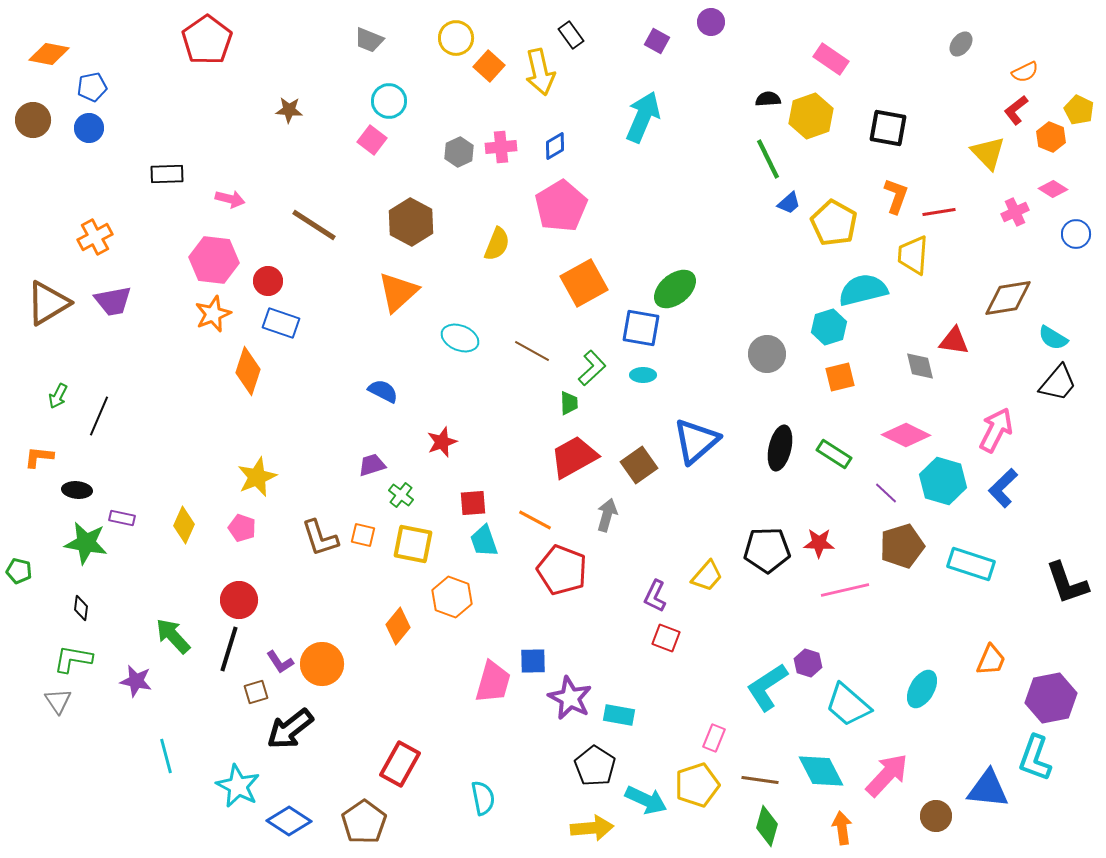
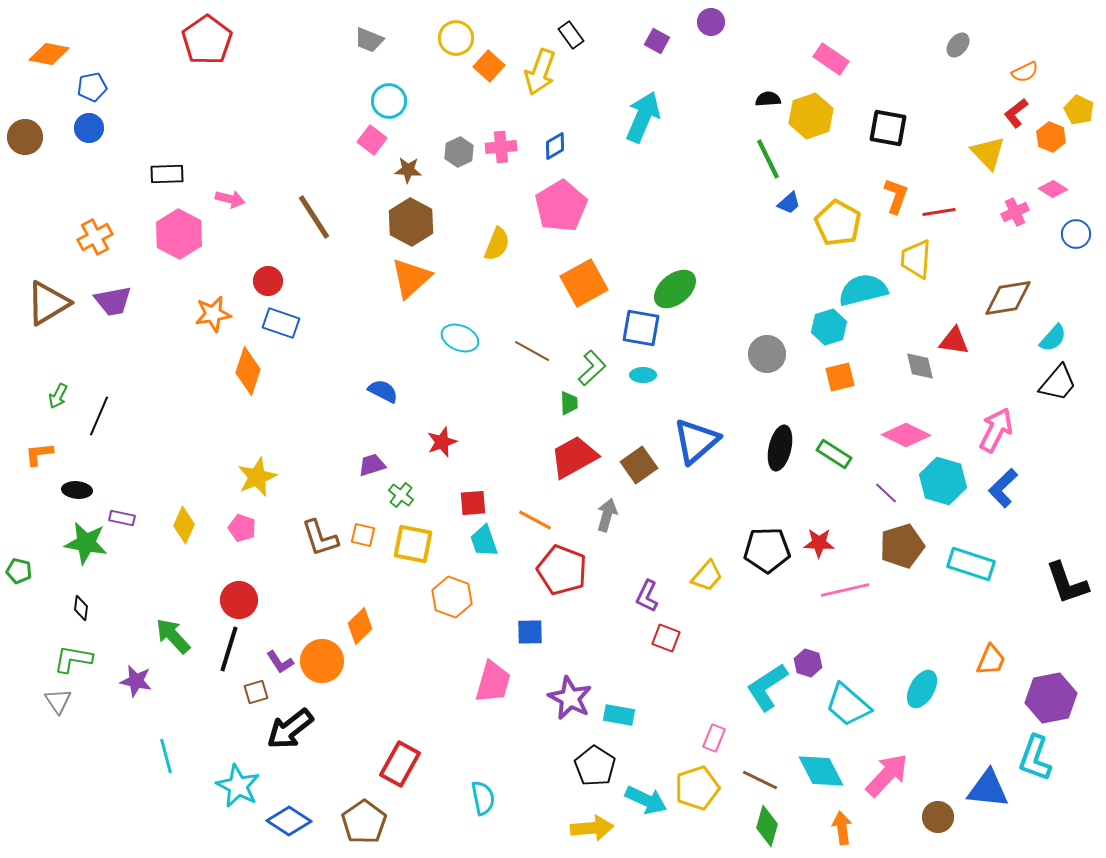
gray ellipse at (961, 44): moved 3 px left, 1 px down
yellow arrow at (540, 72): rotated 33 degrees clockwise
brown star at (289, 110): moved 119 px right, 60 px down
red L-shape at (1016, 110): moved 3 px down
brown circle at (33, 120): moved 8 px left, 17 px down
yellow pentagon at (834, 223): moved 4 px right
brown line at (314, 225): moved 8 px up; rotated 24 degrees clockwise
yellow trapezoid at (913, 255): moved 3 px right, 4 px down
pink hexagon at (214, 260): moved 35 px left, 26 px up; rotated 21 degrees clockwise
orange triangle at (398, 292): moved 13 px right, 14 px up
orange star at (213, 314): rotated 12 degrees clockwise
cyan semicircle at (1053, 338): rotated 80 degrees counterclockwise
orange L-shape at (39, 457): moved 3 px up; rotated 12 degrees counterclockwise
purple L-shape at (655, 596): moved 8 px left
orange diamond at (398, 626): moved 38 px left; rotated 6 degrees clockwise
blue square at (533, 661): moved 3 px left, 29 px up
orange circle at (322, 664): moved 3 px up
brown line at (760, 780): rotated 18 degrees clockwise
yellow pentagon at (697, 785): moved 3 px down
brown circle at (936, 816): moved 2 px right, 1 px down
